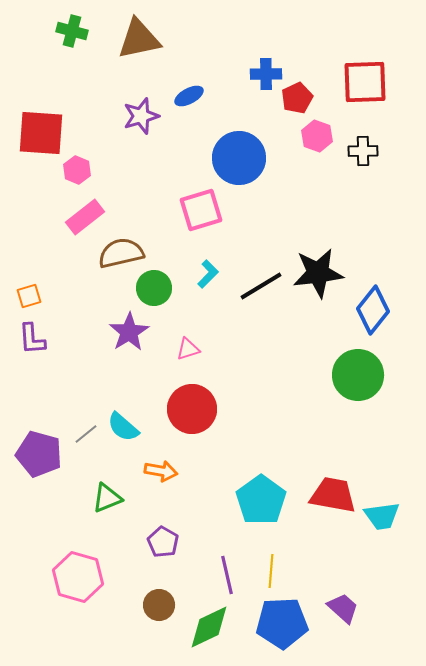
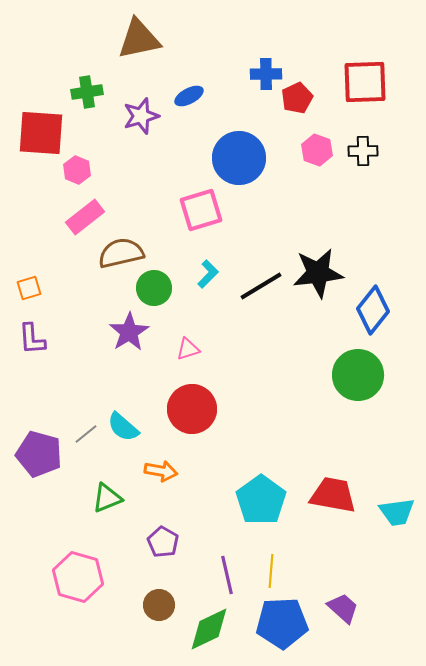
green cross at (72, 31): moved 15 px right, 61 px down; rotated 24 degrees counterclockwise
pink hexagon at (317, 136): moved 14 px down
orange square at (29, 296): moved 8 px up
cyan trapezoid at (382, 516): moved 15 px right, 4 px up
green diamond at (209, 627): moved 2 px down
